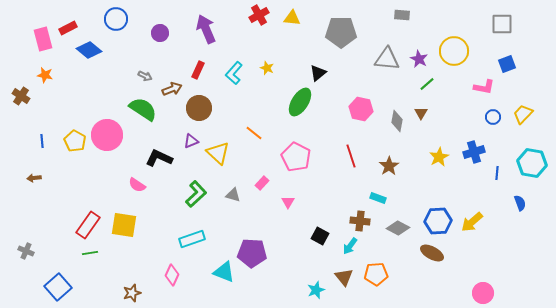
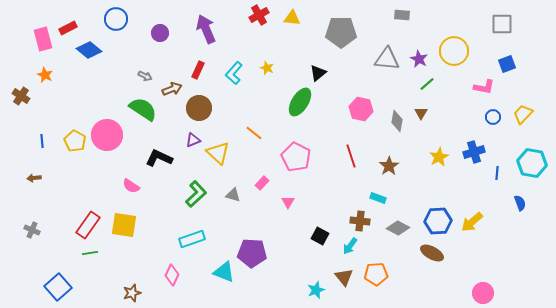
orange star at (45, 75): rotated 14 degrees clockwise
purple triangle at (191, 141): moved 2 px right, 1 px up
pink semicircle at (137, 185): moved 6 px left, 1 px down
gray cross at (26, 251): moved 6 px right, 21 px up
